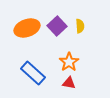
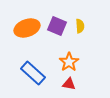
purple square: rotated 24 degrees counterclockwise
red triangle: moved 1 px down
